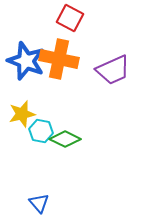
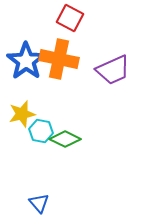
blue star: rotated 15 degrees clockwise
